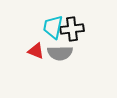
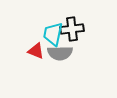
cyan trapezoid: moved 7 px down
